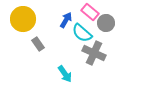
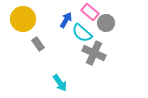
cyan arrow: moved 5 px left, 9 px down
